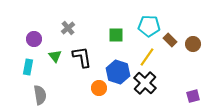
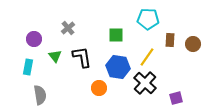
cyan pentagon: moved 1 px left, 7 px up
brown rectangle: rotated 48 degrees clockwise
blue hexagon: moved 5 px up; rotated 10 degrees counterclockwise
purple square: moved 17 px left, 2 px down
